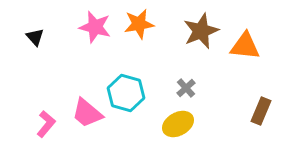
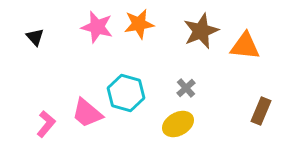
pink star: moved 2 px right
